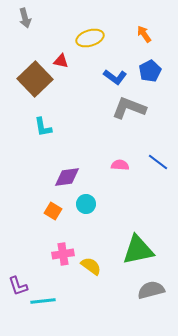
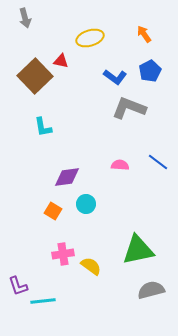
brown square: moved 3 px up
